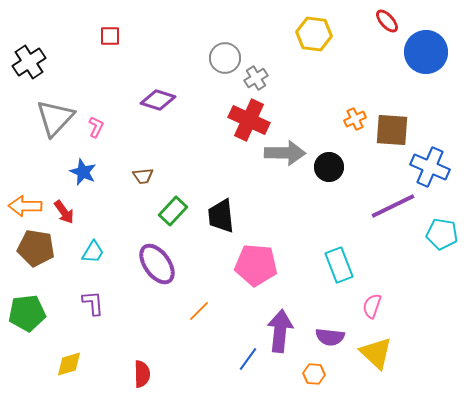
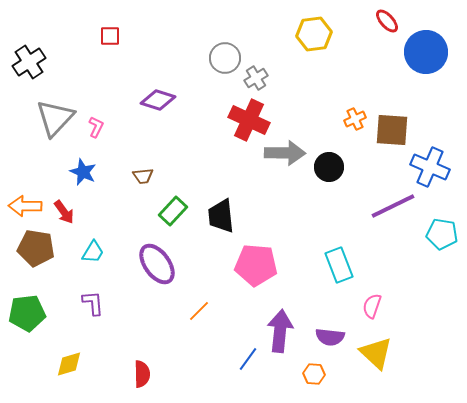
yellow hexagon: rotated 16 degrees counterclockwise
